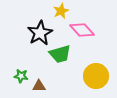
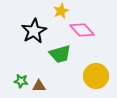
black star: moved 6 px left, 2 px up
green star: moved 5 px down
